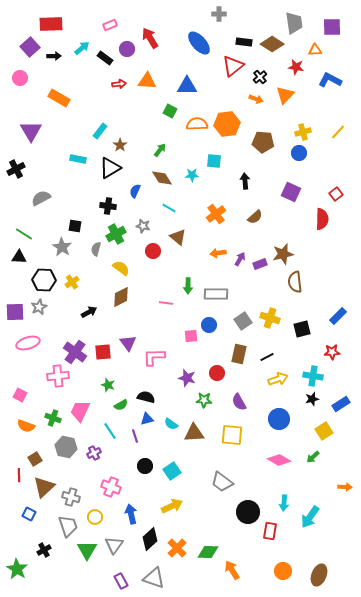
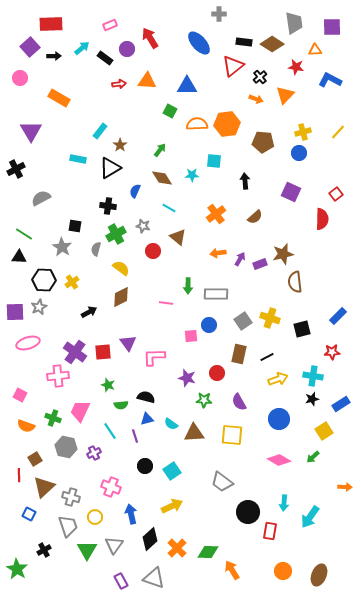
green semicircle at (121, 405): rotated 24 degrees clockwise
